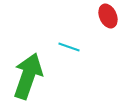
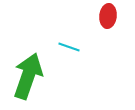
red ellipse: rotated 30 degrees clockwise
